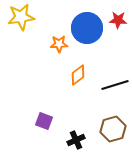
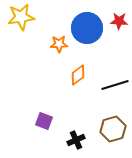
red star: moved 1 px right, 1 px down
